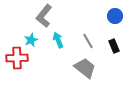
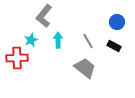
blue circle: moved 2 px right, 6 px down
cyan arrow: rotated 21 degrees clockwise
black rectangle: rotated 40 degrees counterclockwise
